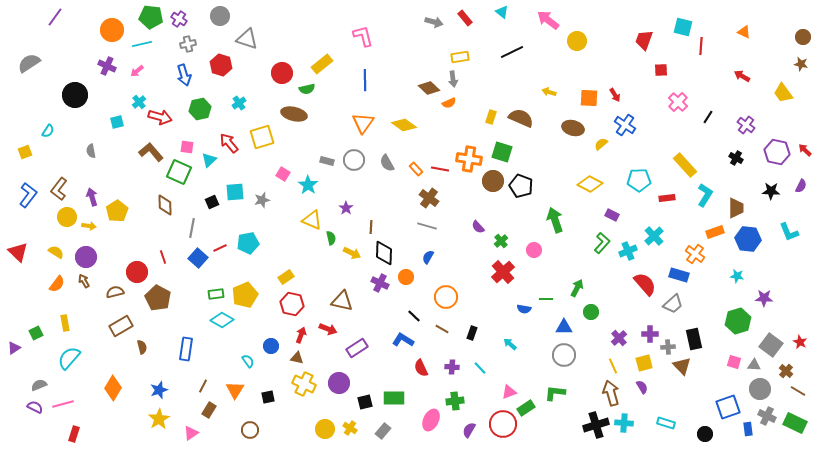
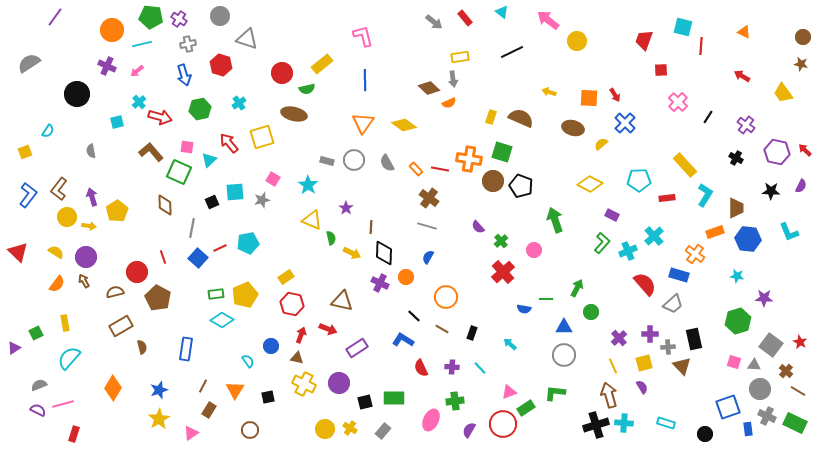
gray arrow at (434, 22): rotated 24 degrees clockwise
black circle at (75, 95): moved 2 px right, 1 px up
blue cross at (625, 125): moved 2 px up; rotated 10 degrees clockwise
pink square at (283, 174): moved 10 px left, 5 px down
brown arrow at (611, 393): moved 2 px left, 2 px down
purple semicircle at (35, 407): moved 3 px right, 3 px down
